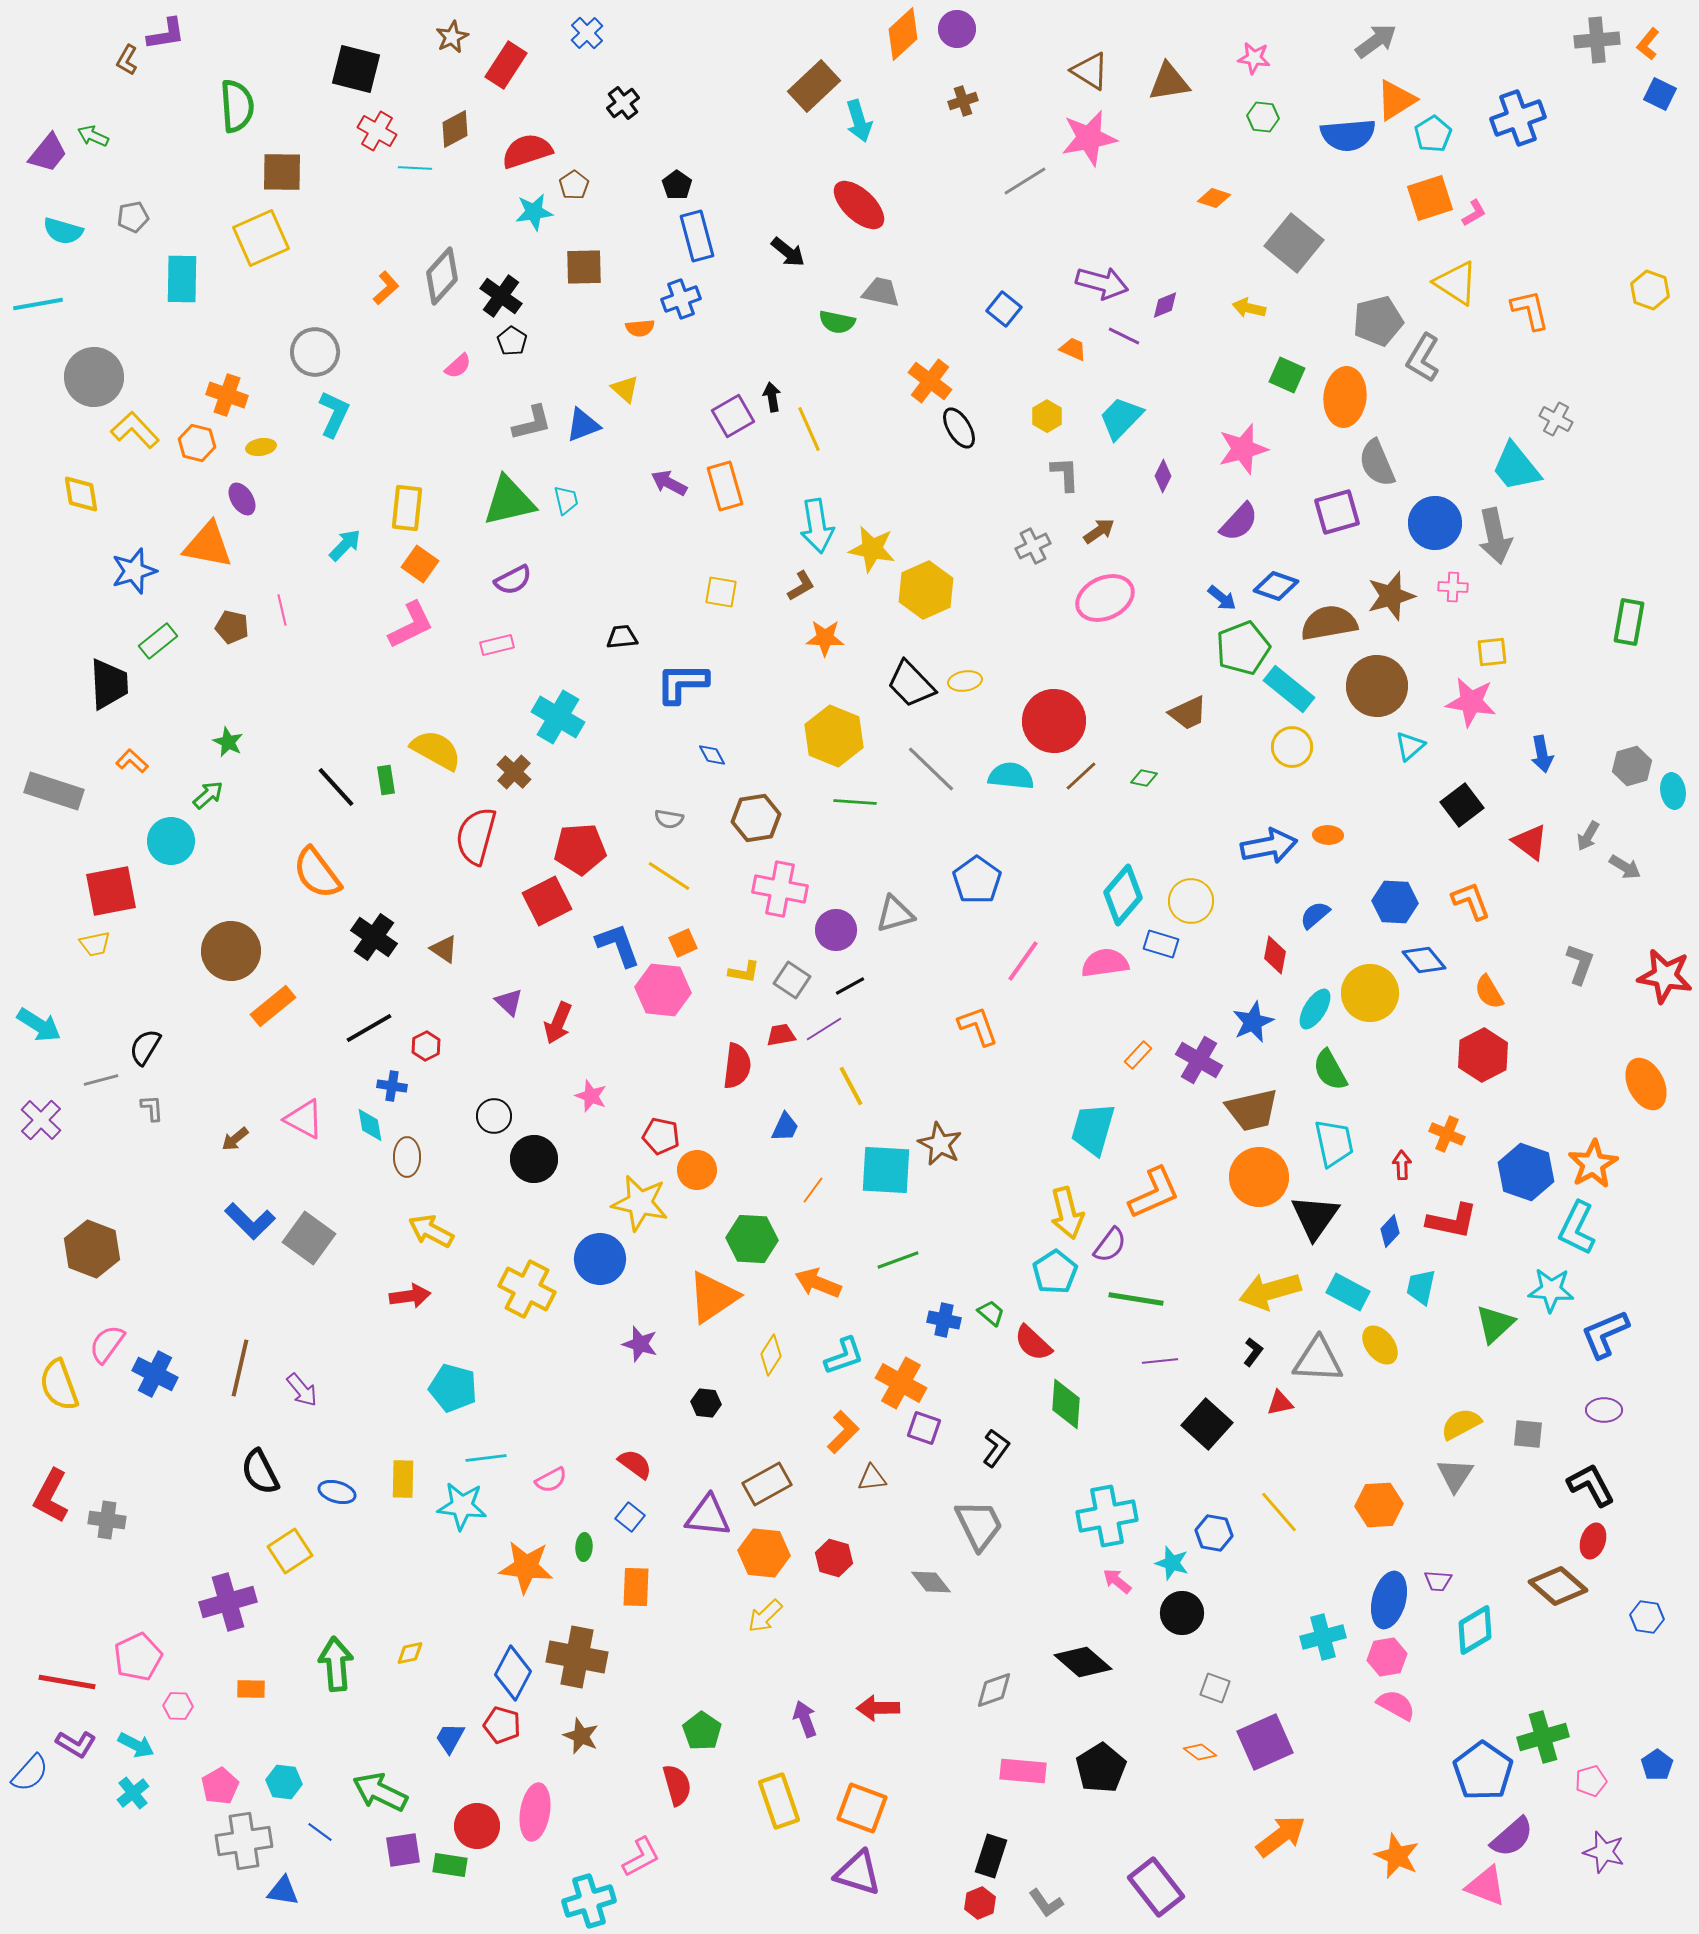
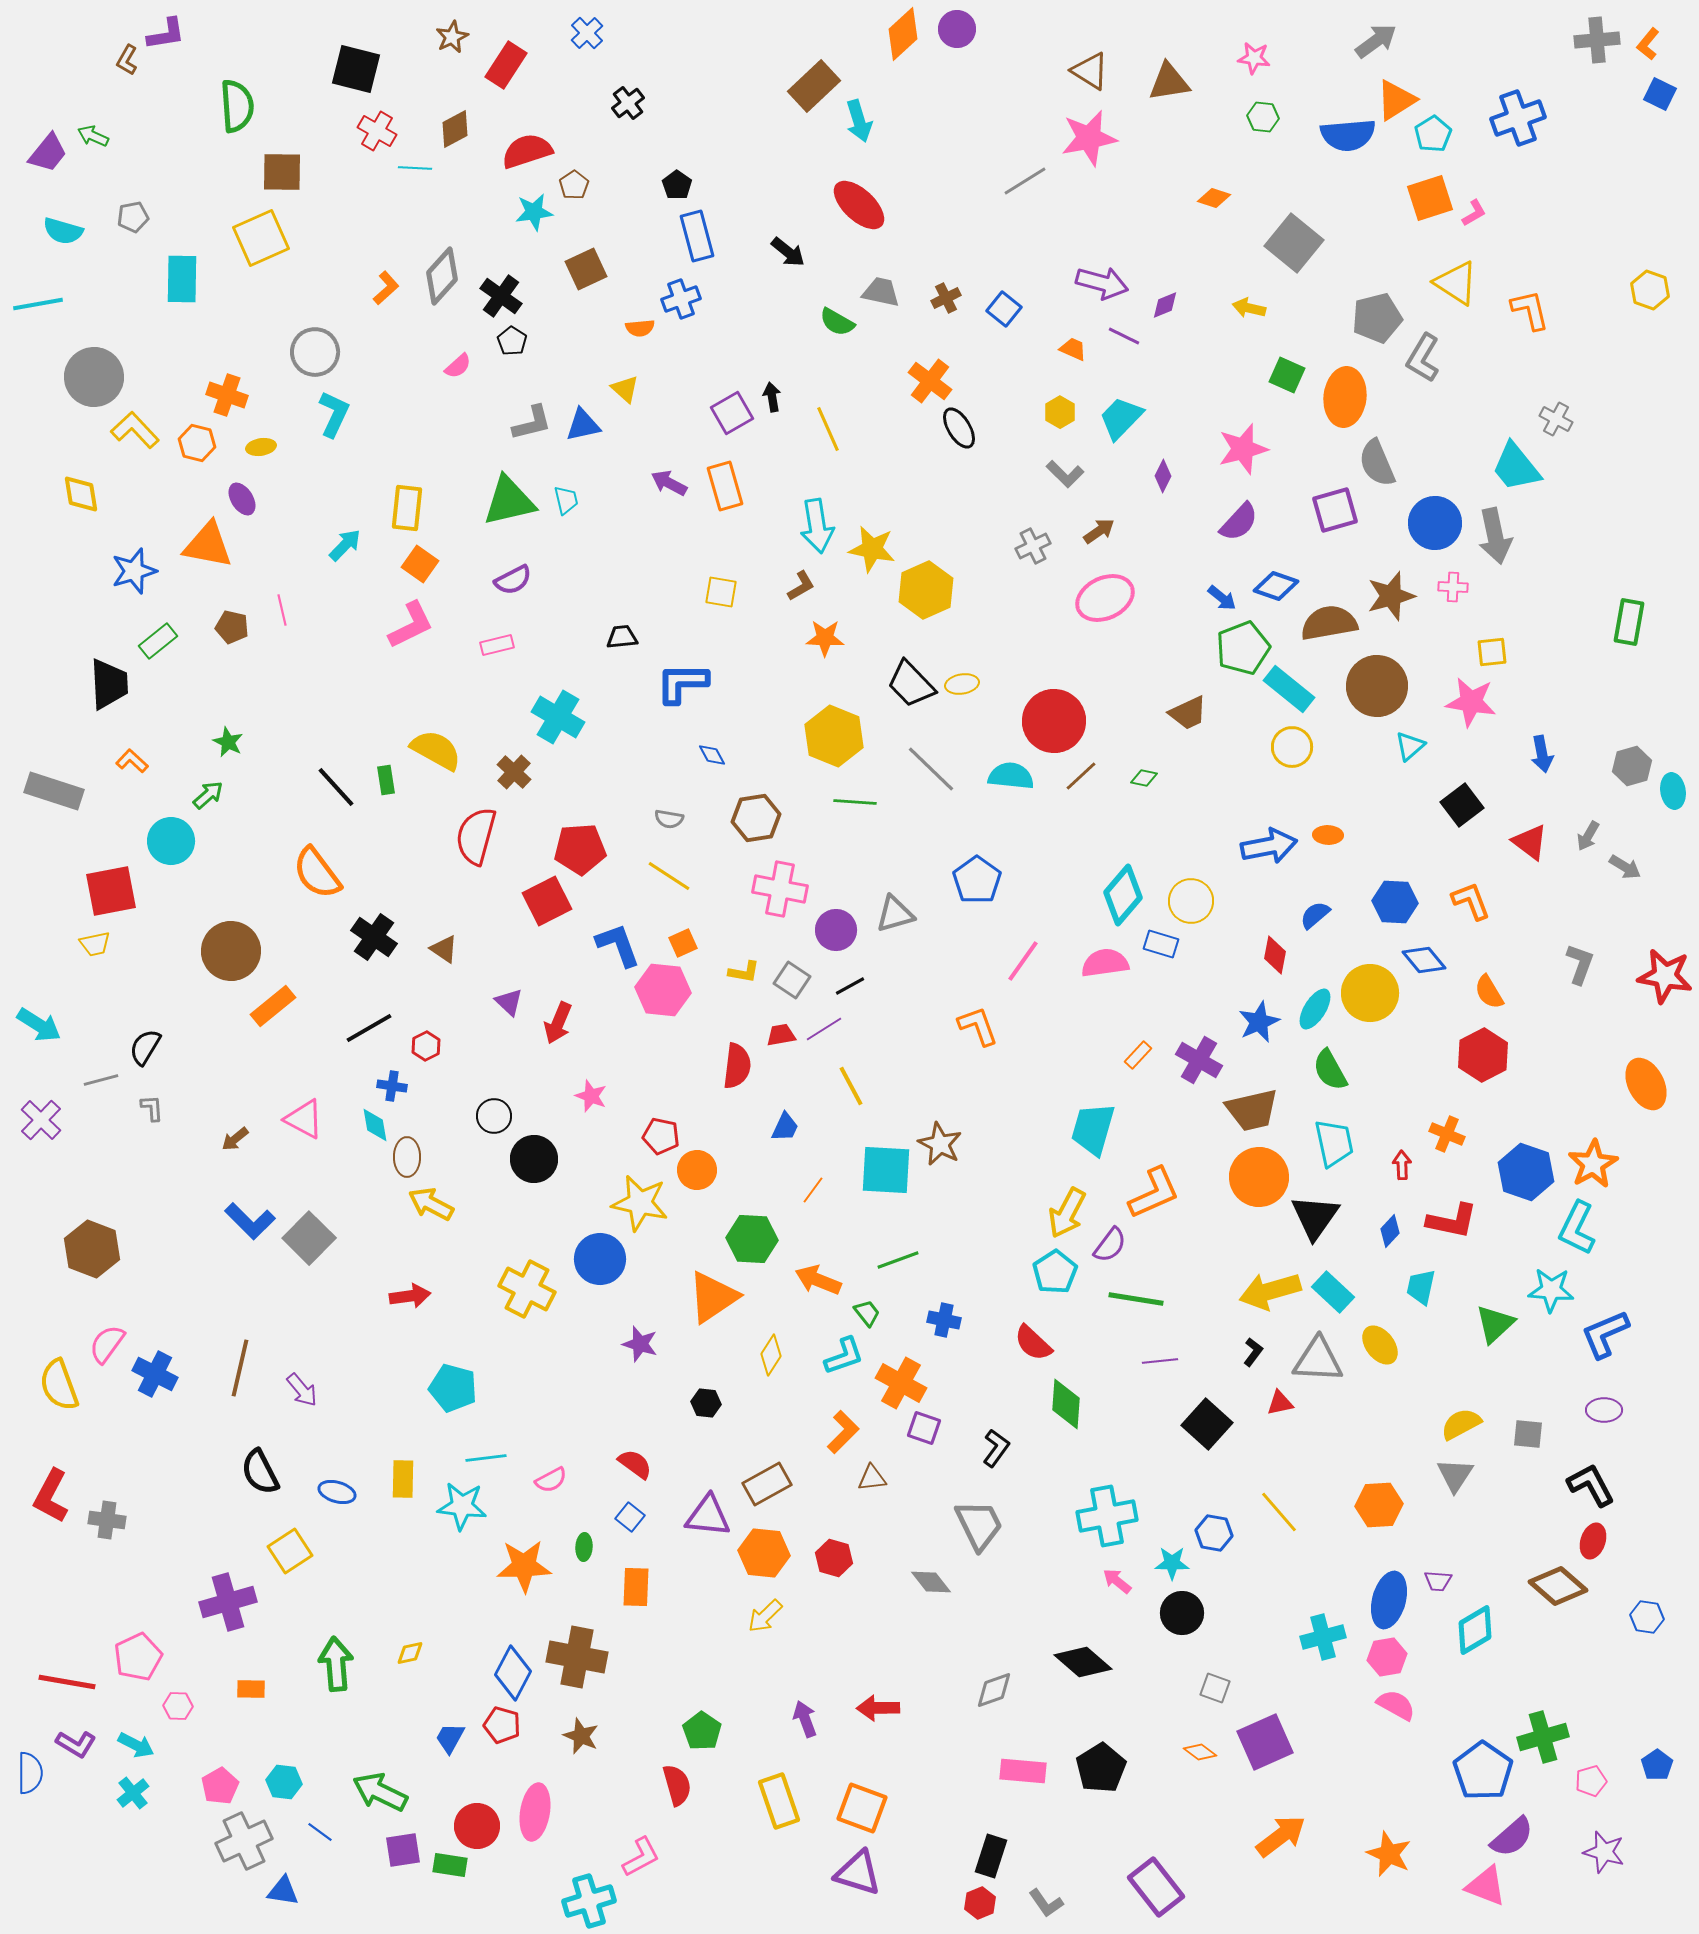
brown cross at (963, 101): moved 17 px left, 197 px down; rotated 8 degrees counterclockwise
black cross at (623, 103): moved 5 px right
brown square at (584, 267): moved 2 px right, 2 px down; rotated 24 degrees counterclockwise
gray pentagon at (1378, 321): moved 1 px left, 3 px up
green semicircle at (837, 322): rotated 18 degrees clockwise
purple square at (733, 416): moved 1 px left, 3 px up
yellow hexagon at (1047, 416): moved 13 px right, 4 px up
blue triangle at (583, 425): rotated 9 degrees clockwise
yellow line at (809, 429): moved 19 px right
gray L-shape at (1065, 474): rotated 138 degrees clockwise
purple square at (1337, 512): moved 2 px left, 2 px up
yellow ellipse at (965, 681): moved 3 px left, 3 px down
blue star at (1253, 1022): moved 6 px right
cyan diamond at (370, 1125): moved 5 px right
yellow arrow at (1067, 1213): rotated 42 degrees clockwise
yellow arrow at (431, 1231): moved 27 px up
gray square at (309, 1238): rotated 9 degrees clockwise
orange arrow at (818, 1283): moved 3 px up
cyan rectangle at (1348, 1292): moved 15 px left; rotated 15 degrees clockwise
green trapezoid at (991, 1313): moved 124 px left; rotated 12 degrees clockwise
cyan star at (1172, 1563): rotated 16 degrees counterclockwise
orange star at (526, 1567): moved 2 px left, 1 px up; rotated 8 degrees counterclockwise
blue semicircle at (30, 1773): rotated 42 degrees counterclockwise
gray cross at (244, 1841): rotated 16 degrees counterclockwise
orange star at (1397, 1856): moved 8 px left, 2 px up
